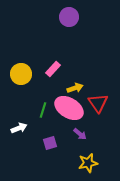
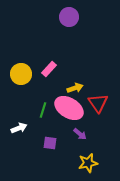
pink rectangle: moved 4 px left
purple square: rotated 24 degrees clockwise
